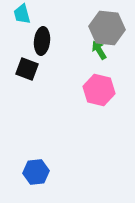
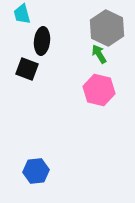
gray hexagon: rotated 20 degrees clockwise
green arrow: moved 4 px down
blue hexagon: moved 1 px up
